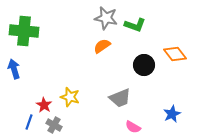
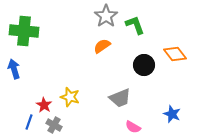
gray star: moved 2 px up; rotated 25 degrees clockwise
green L-shape: rotated 130 degrees counterclockwise
blue star: rotated 24 degrees counterclockwise
